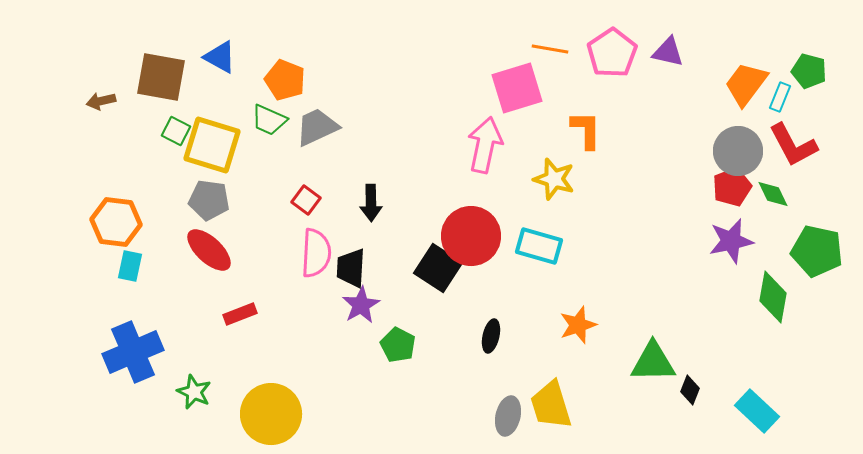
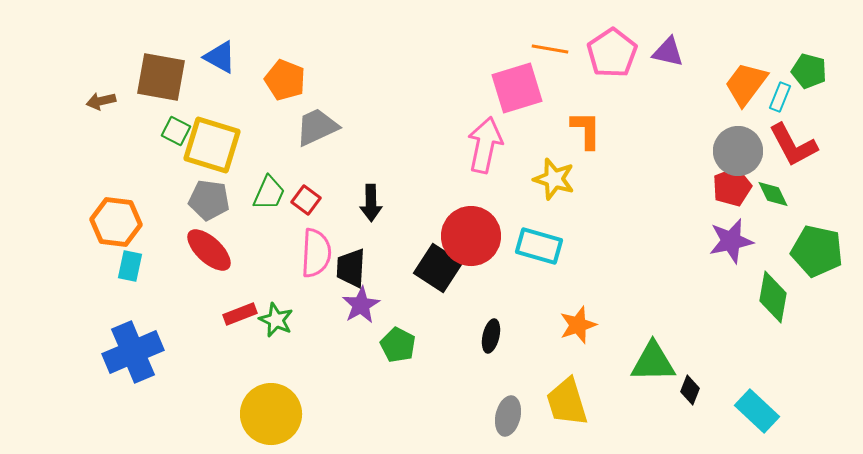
green trapezoid at (269, 120): moved 73 px down; rotated 90 degrees counterclockwise
green star at (194, 392): moved 82 px right, 72 px up
yellow trapezoid at (551, 405): moved 16 px right, 3 px up
